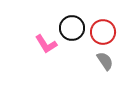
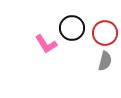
red circle: moved 2 px right, 1 px down
gray semicircle: rotated 48 degrees clockwise
